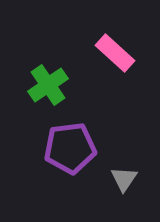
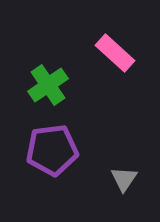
purple pentagon: moved 18 px left, 2 px down
